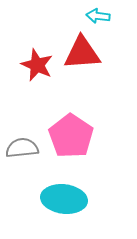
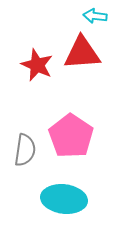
cyan arrow: moved 3 px left
gray semicircle: moved 3 px right, 2 px down; rotated 104 degrees clockwise
